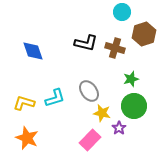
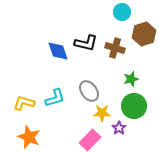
blue diamond: moved 25 px right
yellow star: rotated 12 degrees counterclockwise
orange star: moved 2 px right, 1 px up
